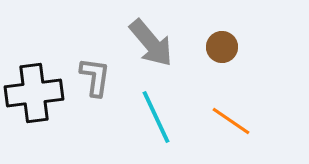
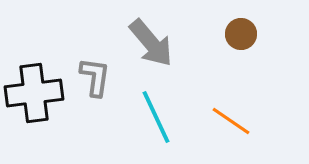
brown circle: moved 19 px right, 13 px up
